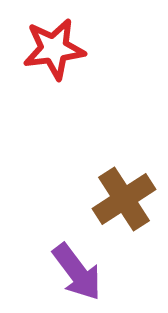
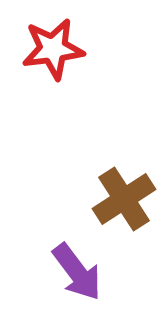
red star: moved 1 px left
